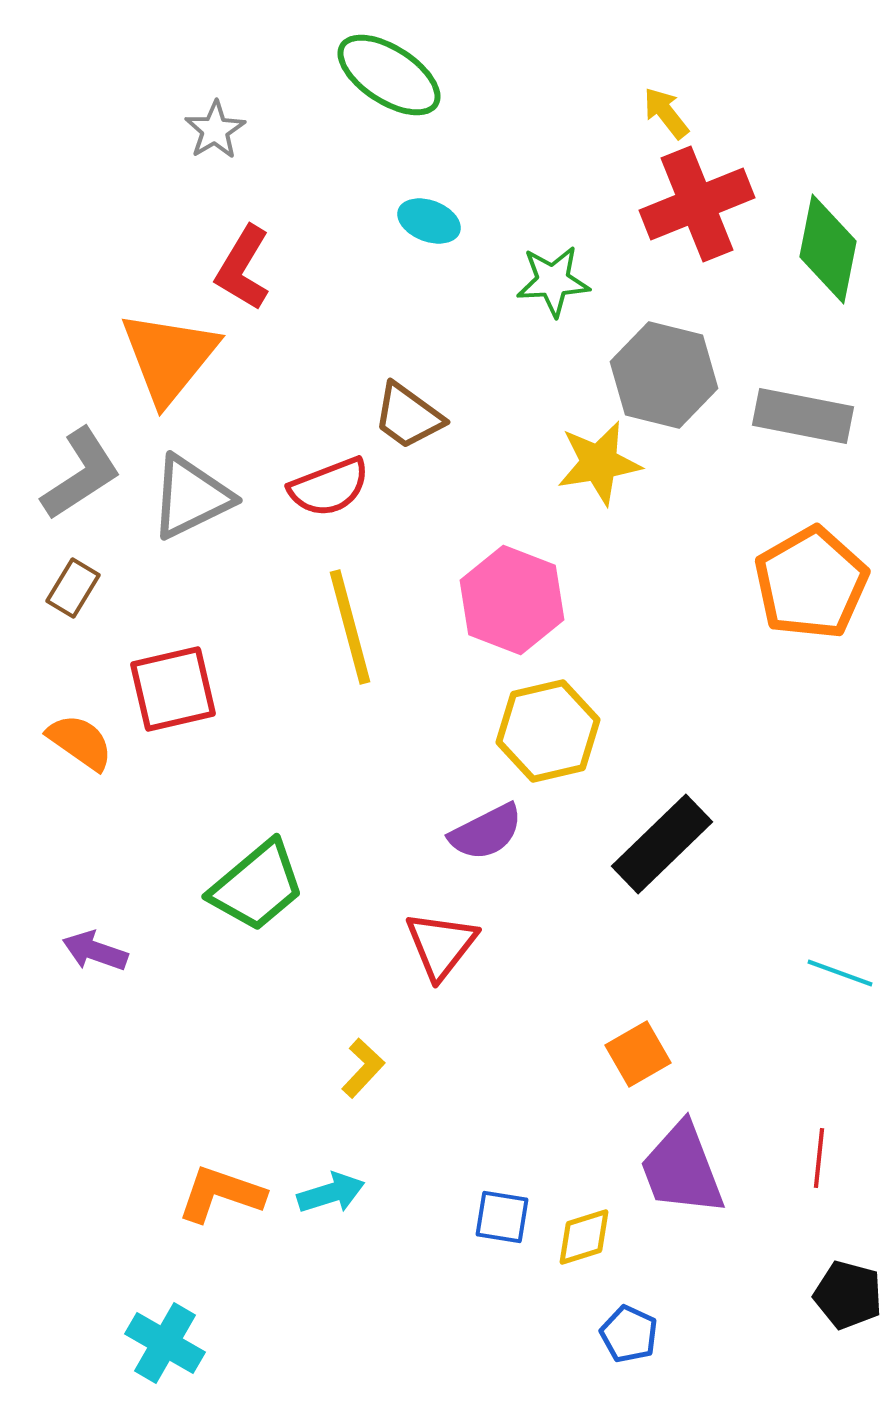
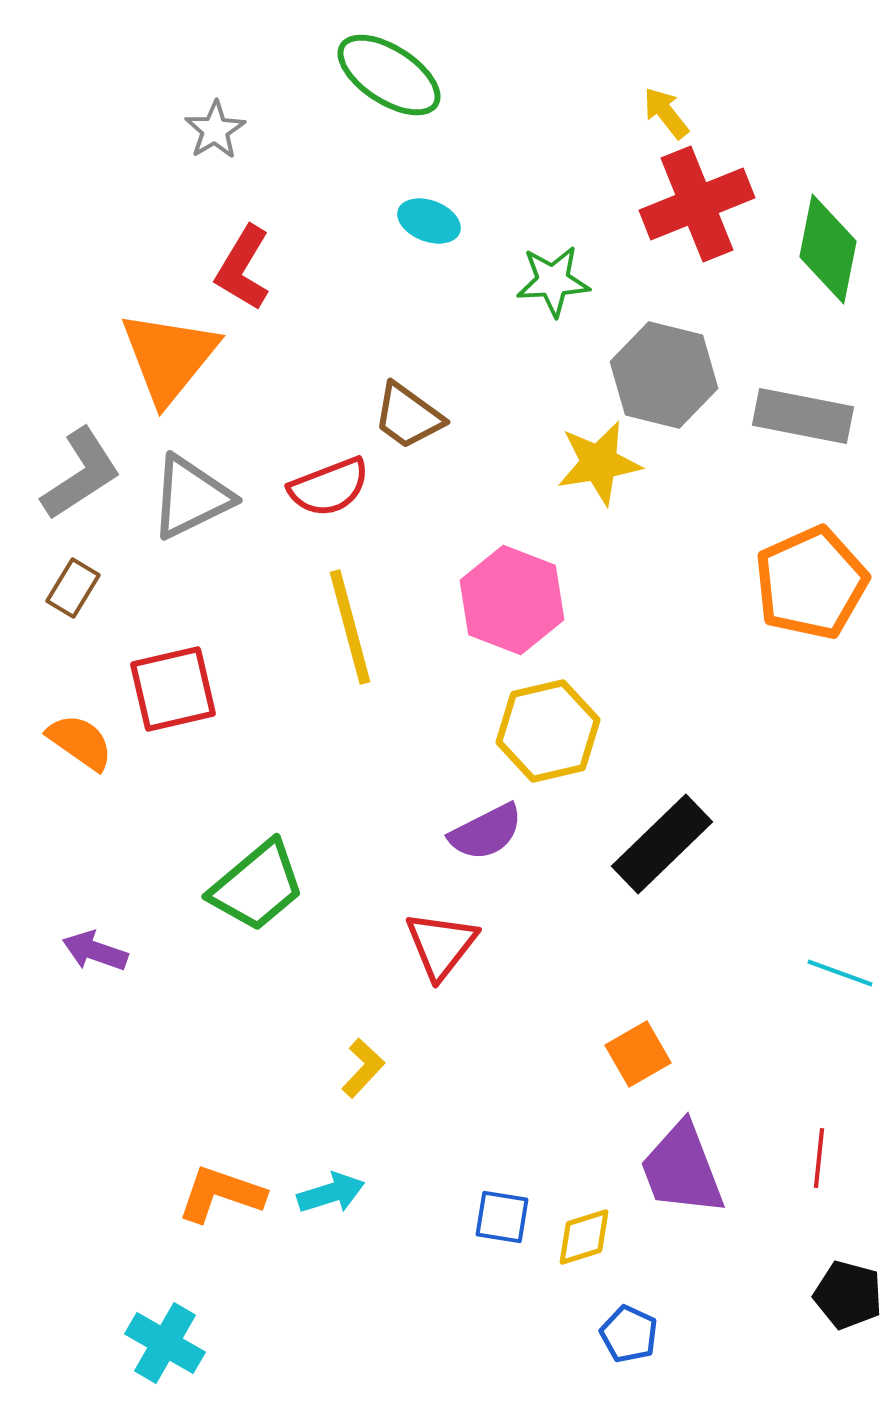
orange pentagon: rotated 6 degrees clockwise
